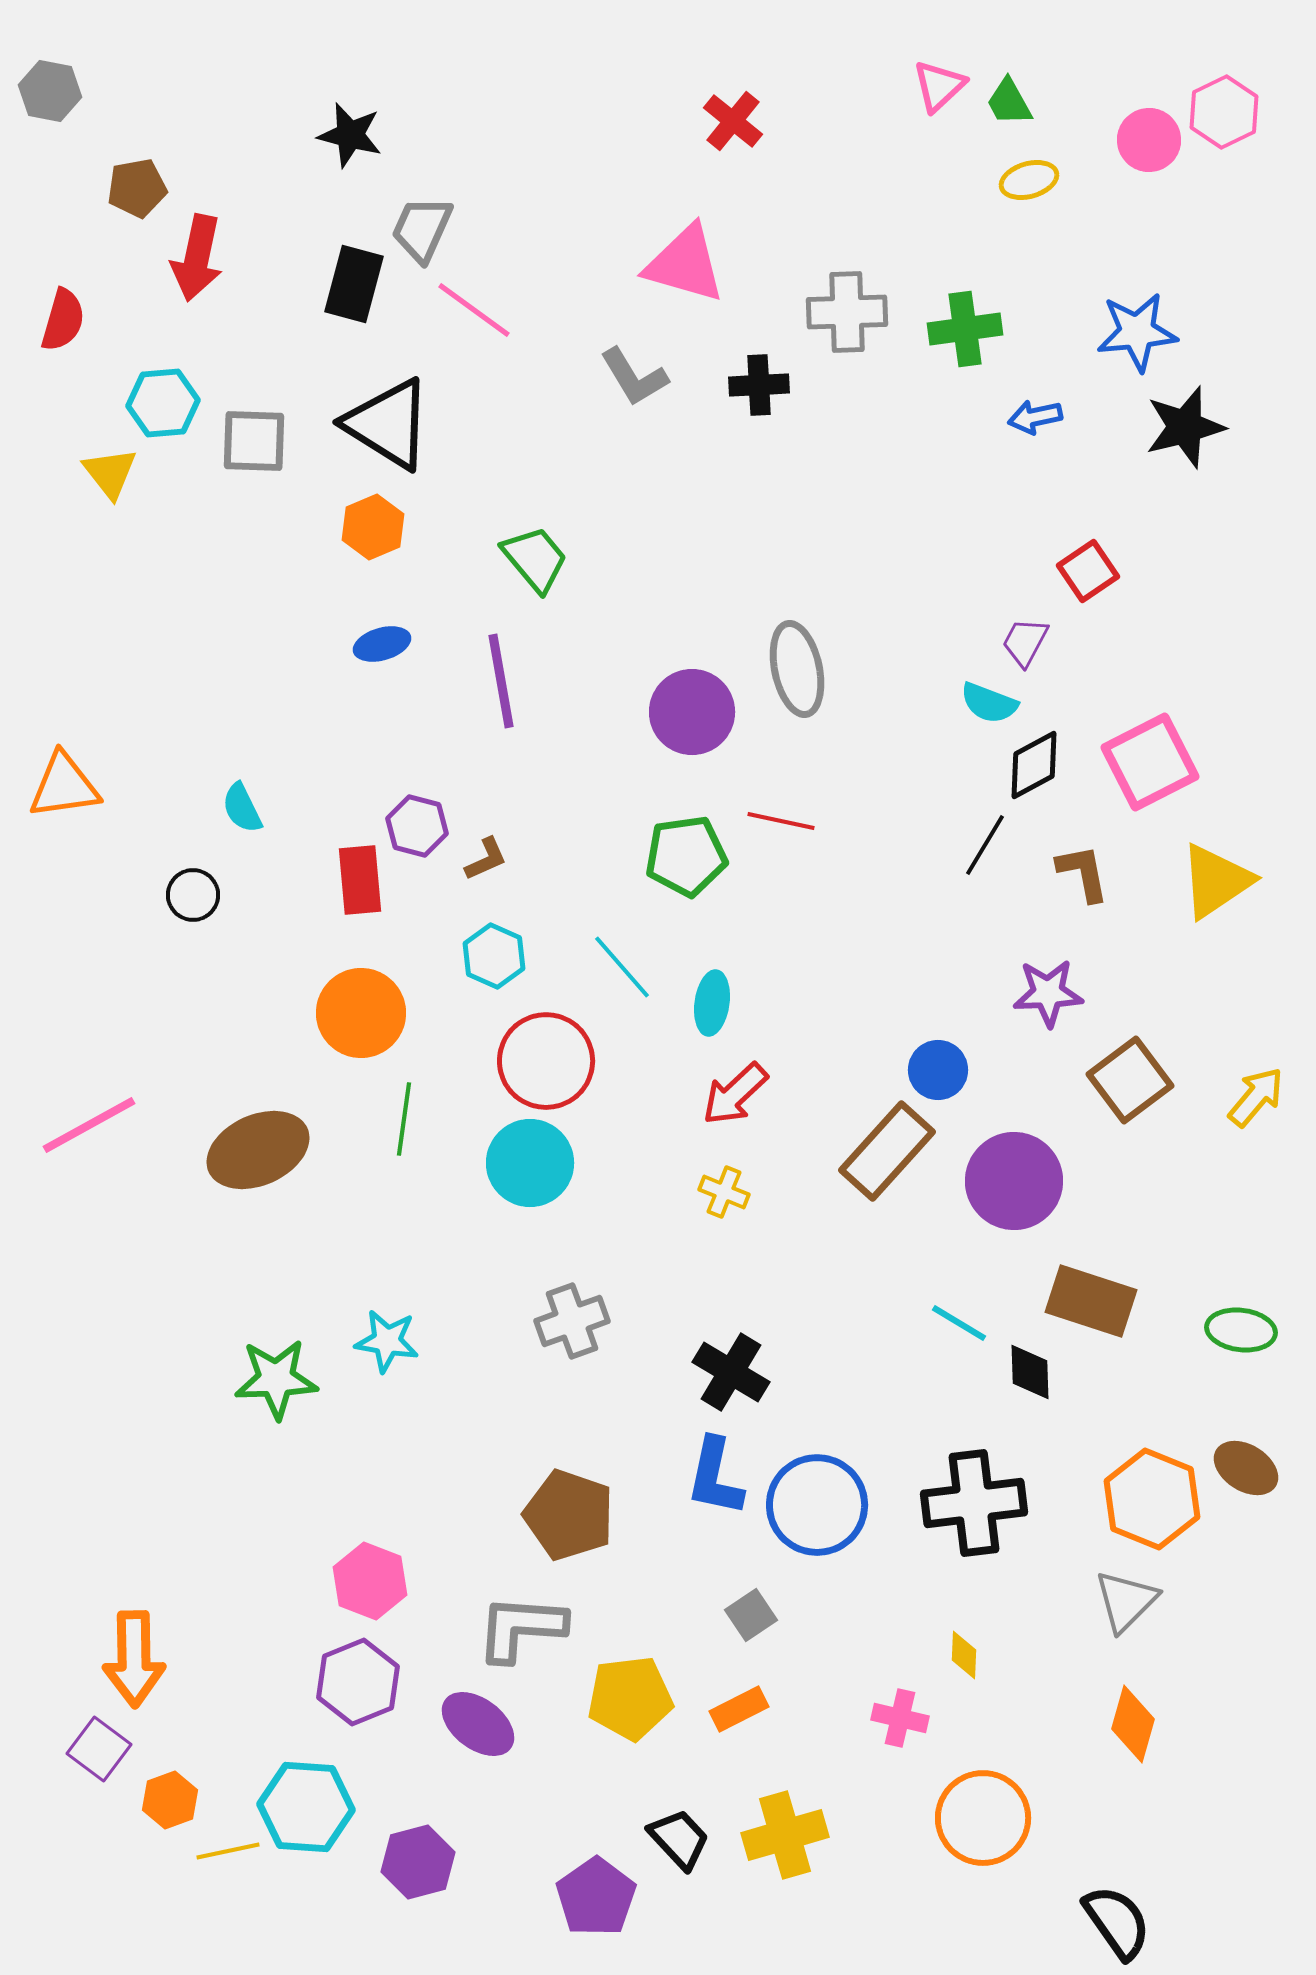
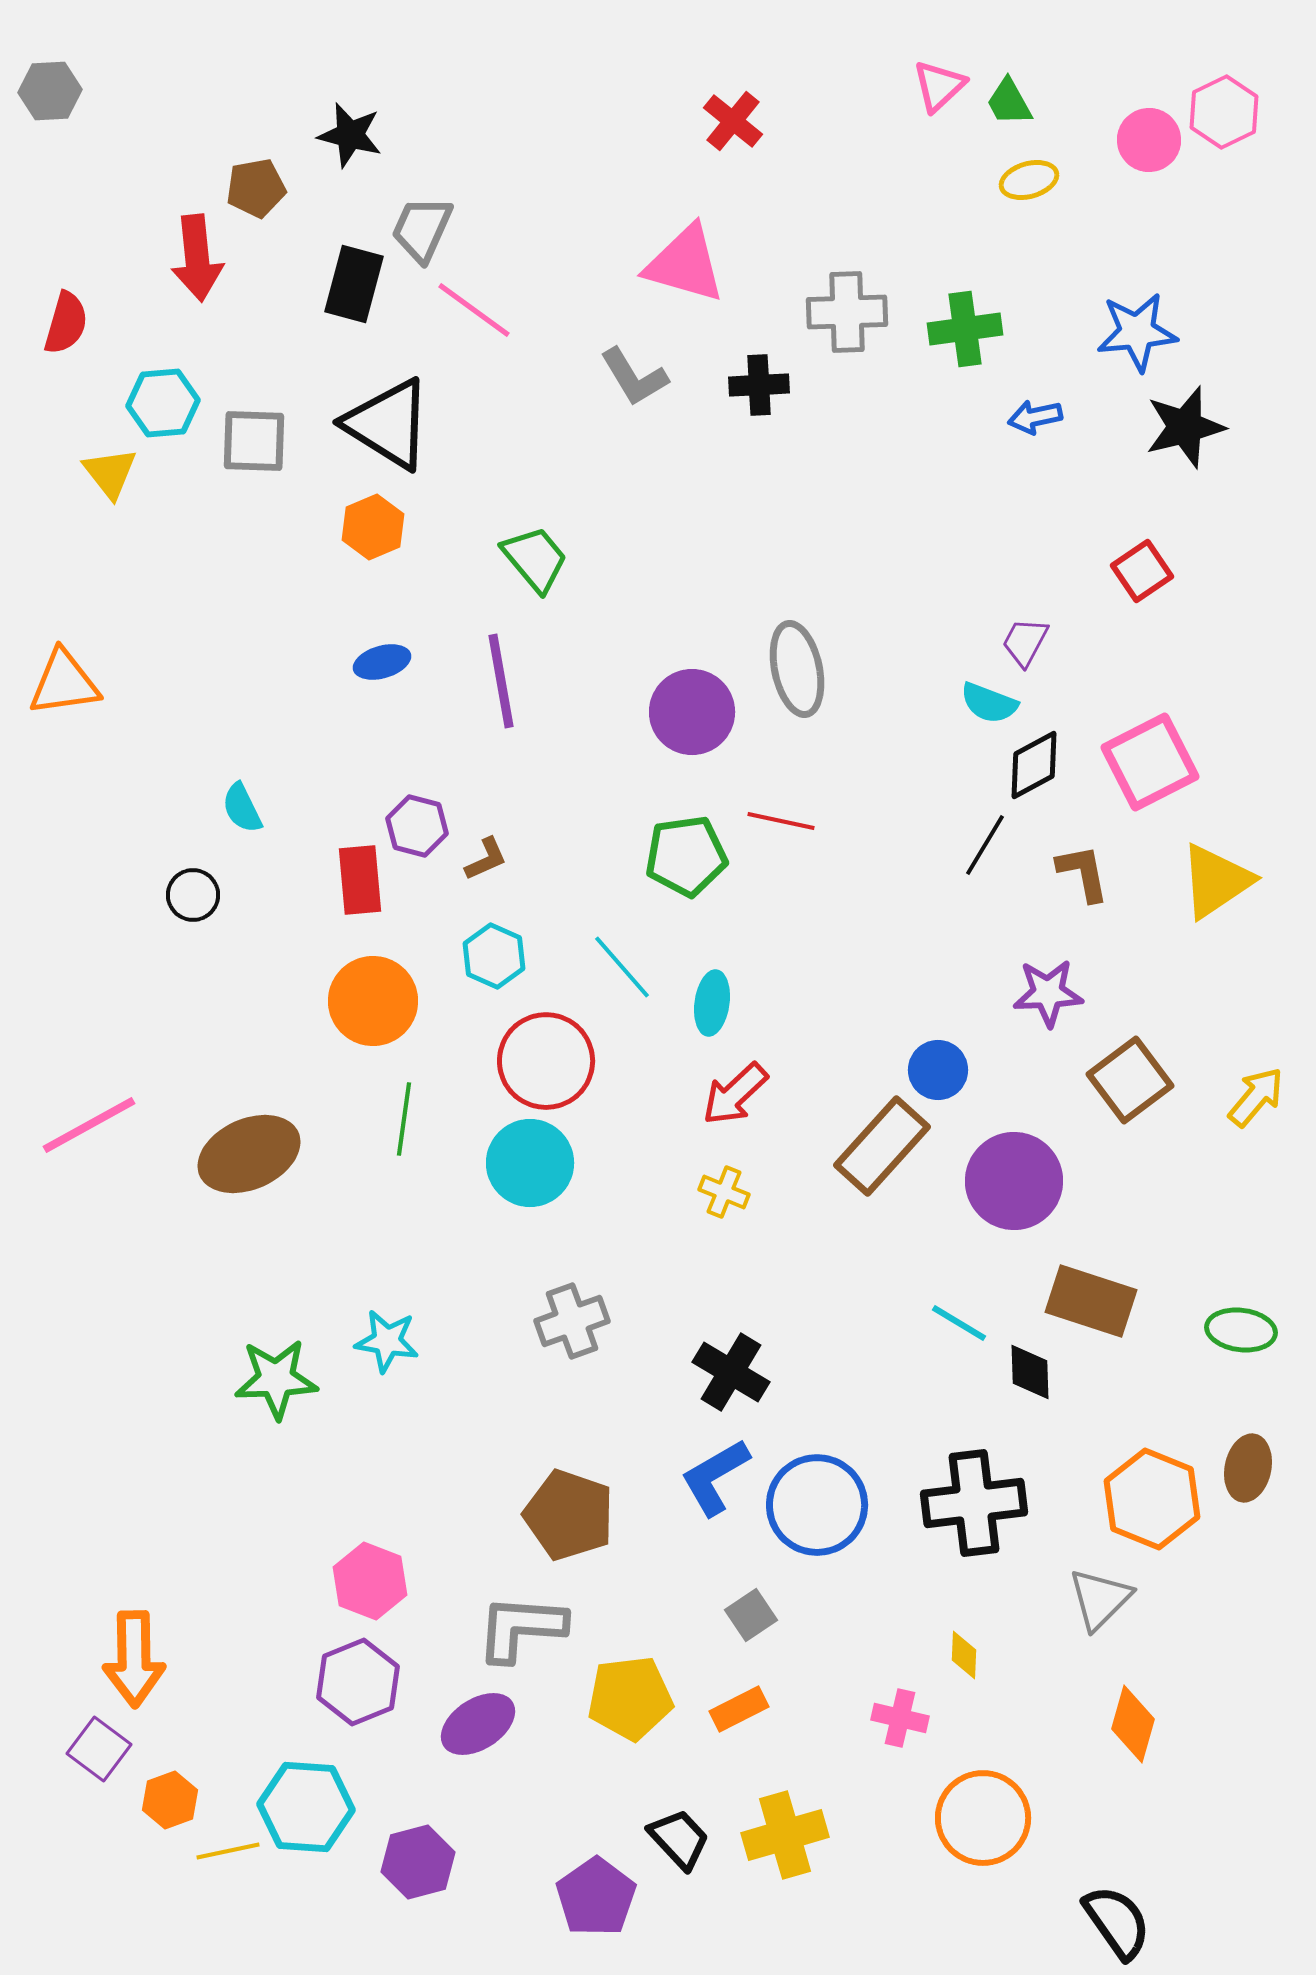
gray hexagon at (50, 91): rotated 14 degrees counterclockwise
brown pentagon at (137, 188): moved 119 px right
red arrow at (197, 258): rotated 18 degrees counterclockwise
red semicircle at (63, 320): moved 3 px right, 3 px down
red square at (1088, 571): moved 54 px right
blue ellipse at (382, 644): moved 18 px down
orange triangle at (64, 786): moved 103 px up
orange circle at (361, 1013): moved 12 px right, 12 px up
brown ellipse at (258, 1150): moved 9 px left, 4 px down
brown rectangle at (887, 1151): moved 5 px left, 5 px up
brown ellipse at (1246, 1468): moved 2 px right; rotated 70 degrees clockwise
blue L-shape at (715, 1477): rotated 48 degrees clockwise
gray triangle at (1126, 1601): moved 26 px left, 2 px up
purple ellipse at (478, 1724): rotated 70 degrees counterclockwise
